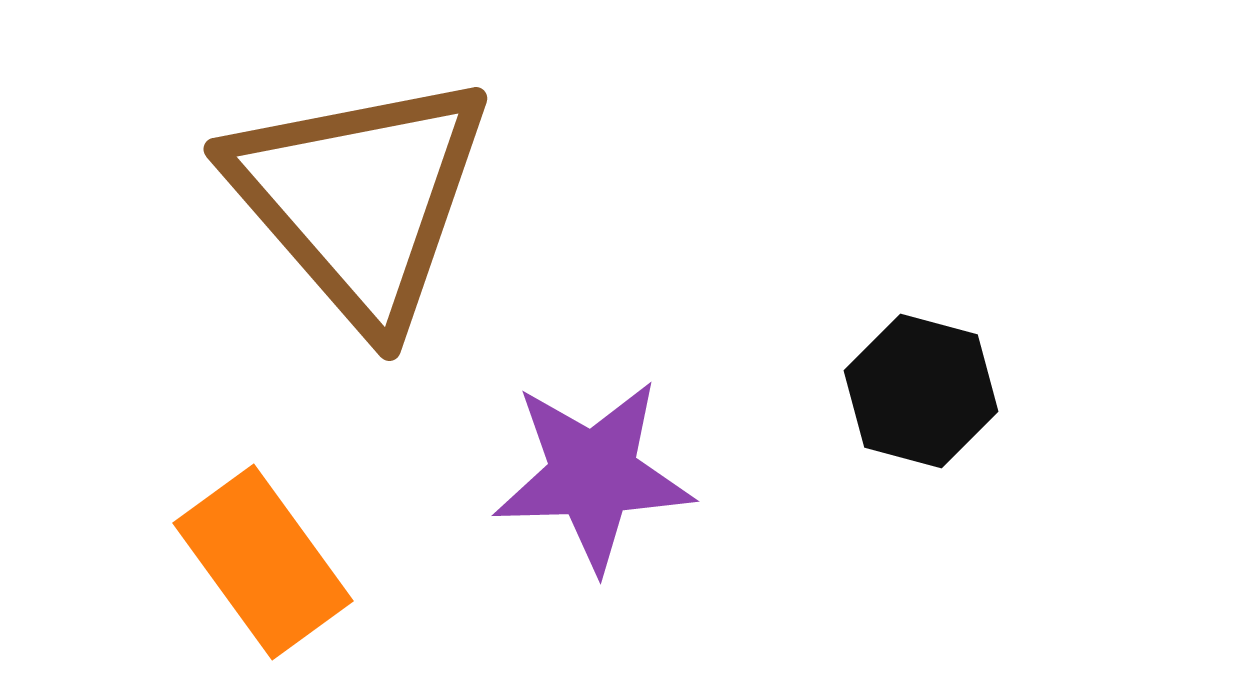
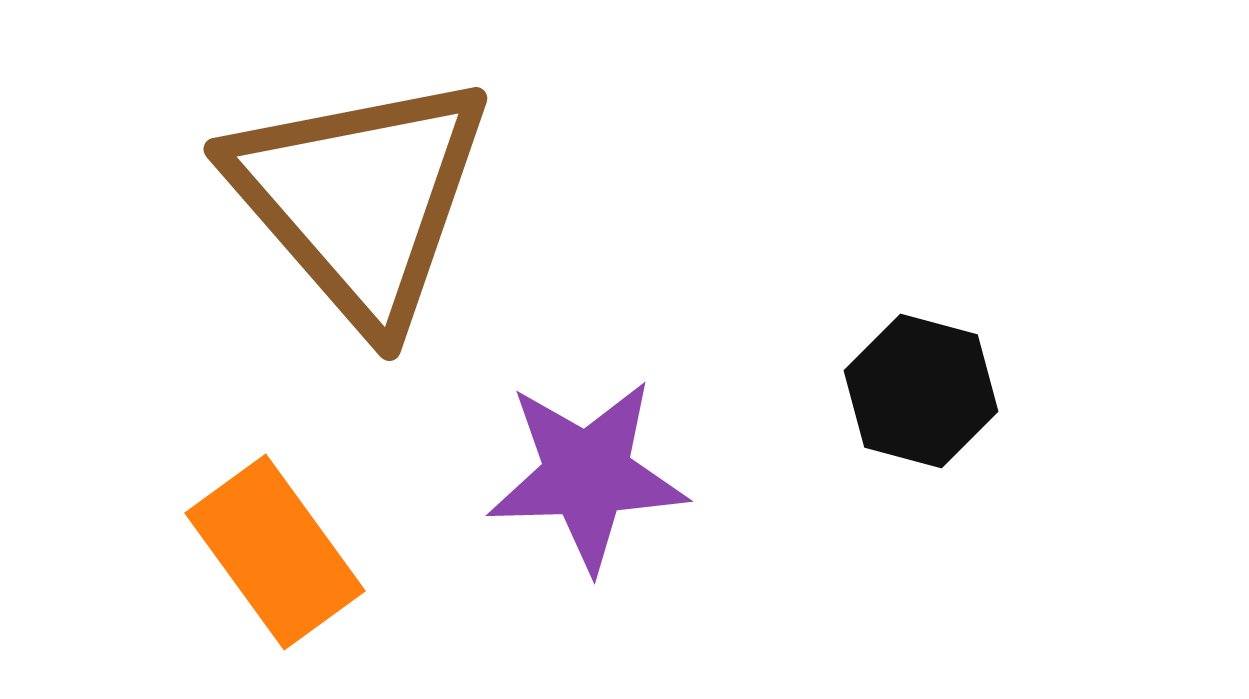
purple star: moved 6 px left
orange rectangle: moved 12 px right, 10 px up
